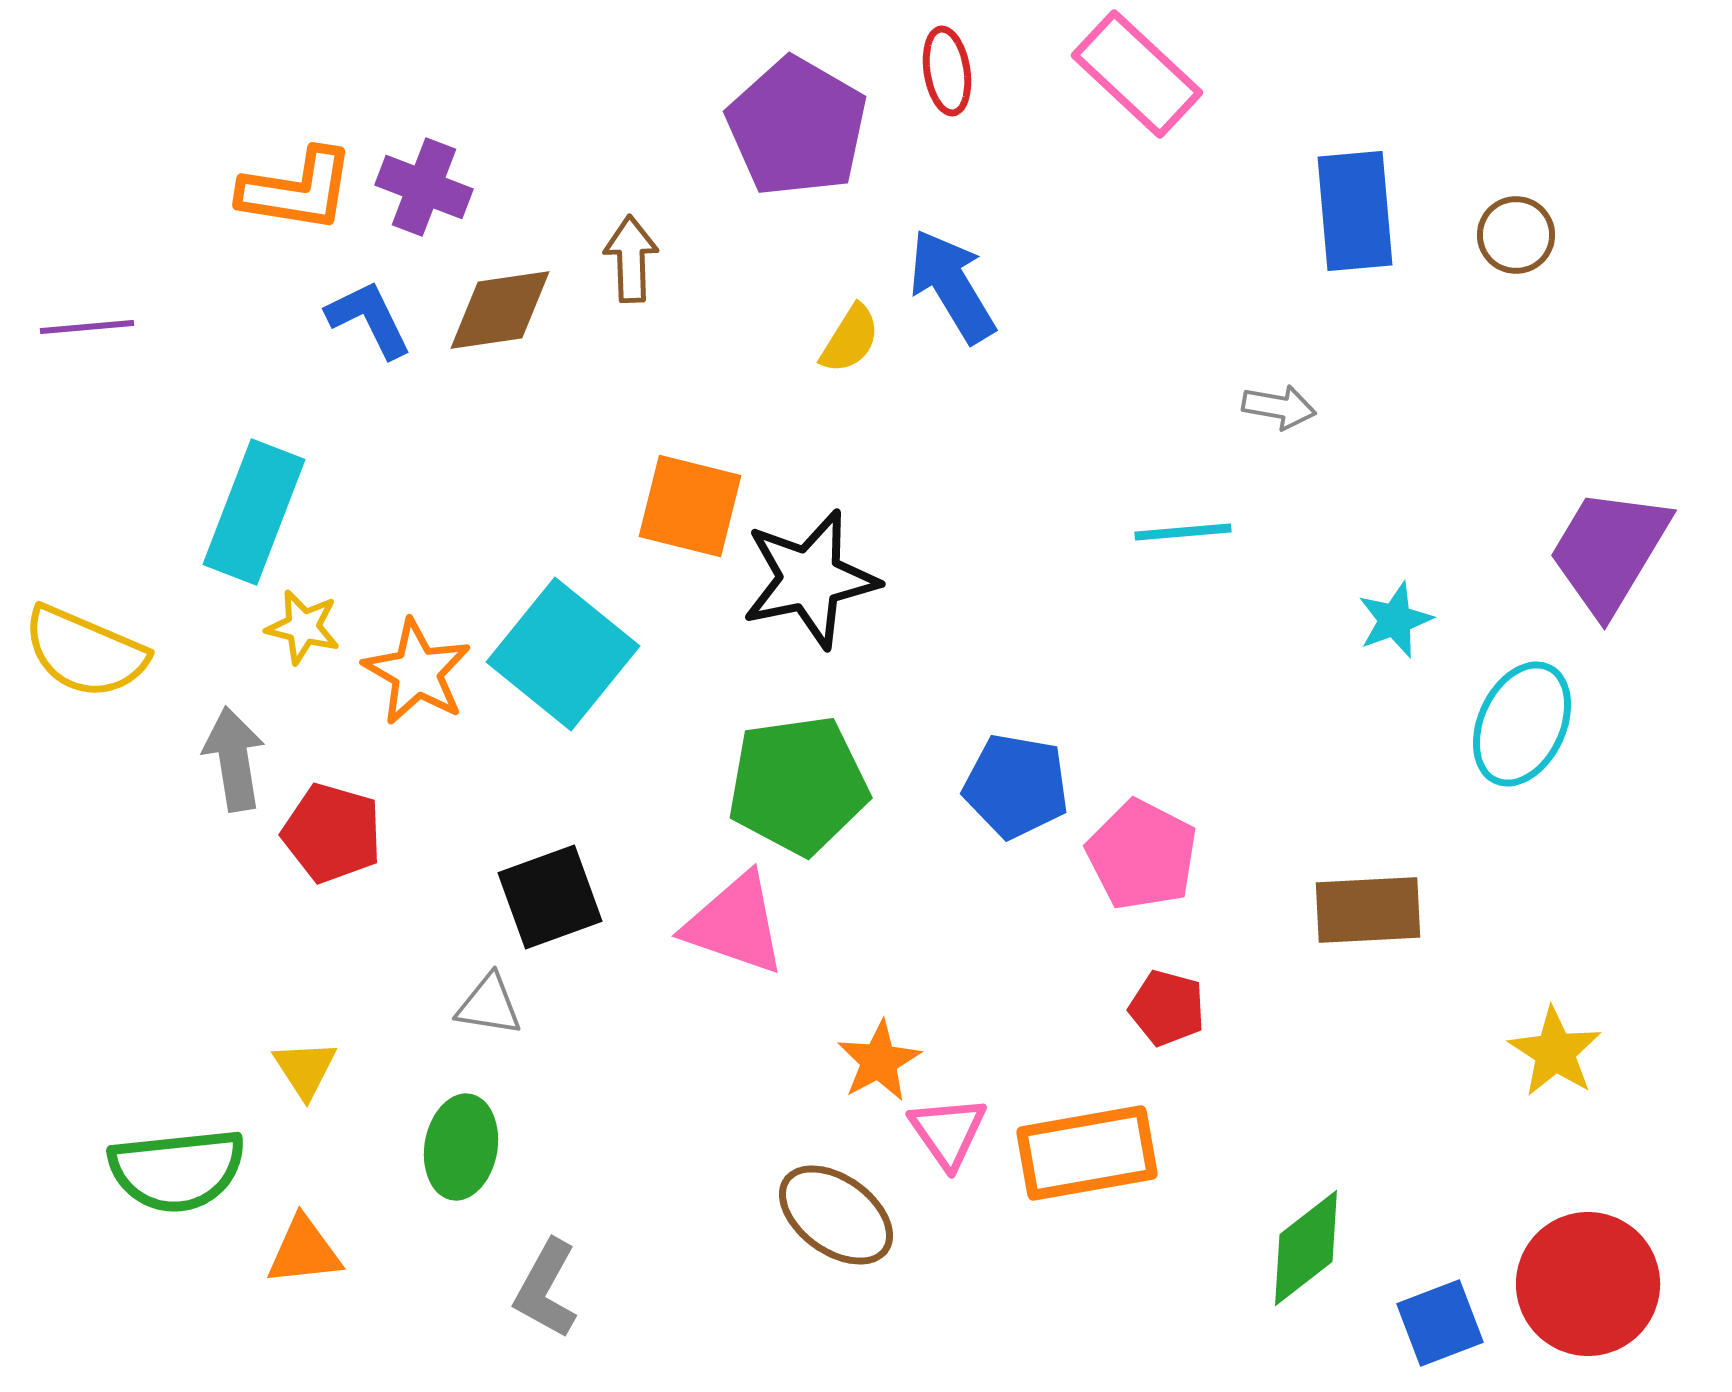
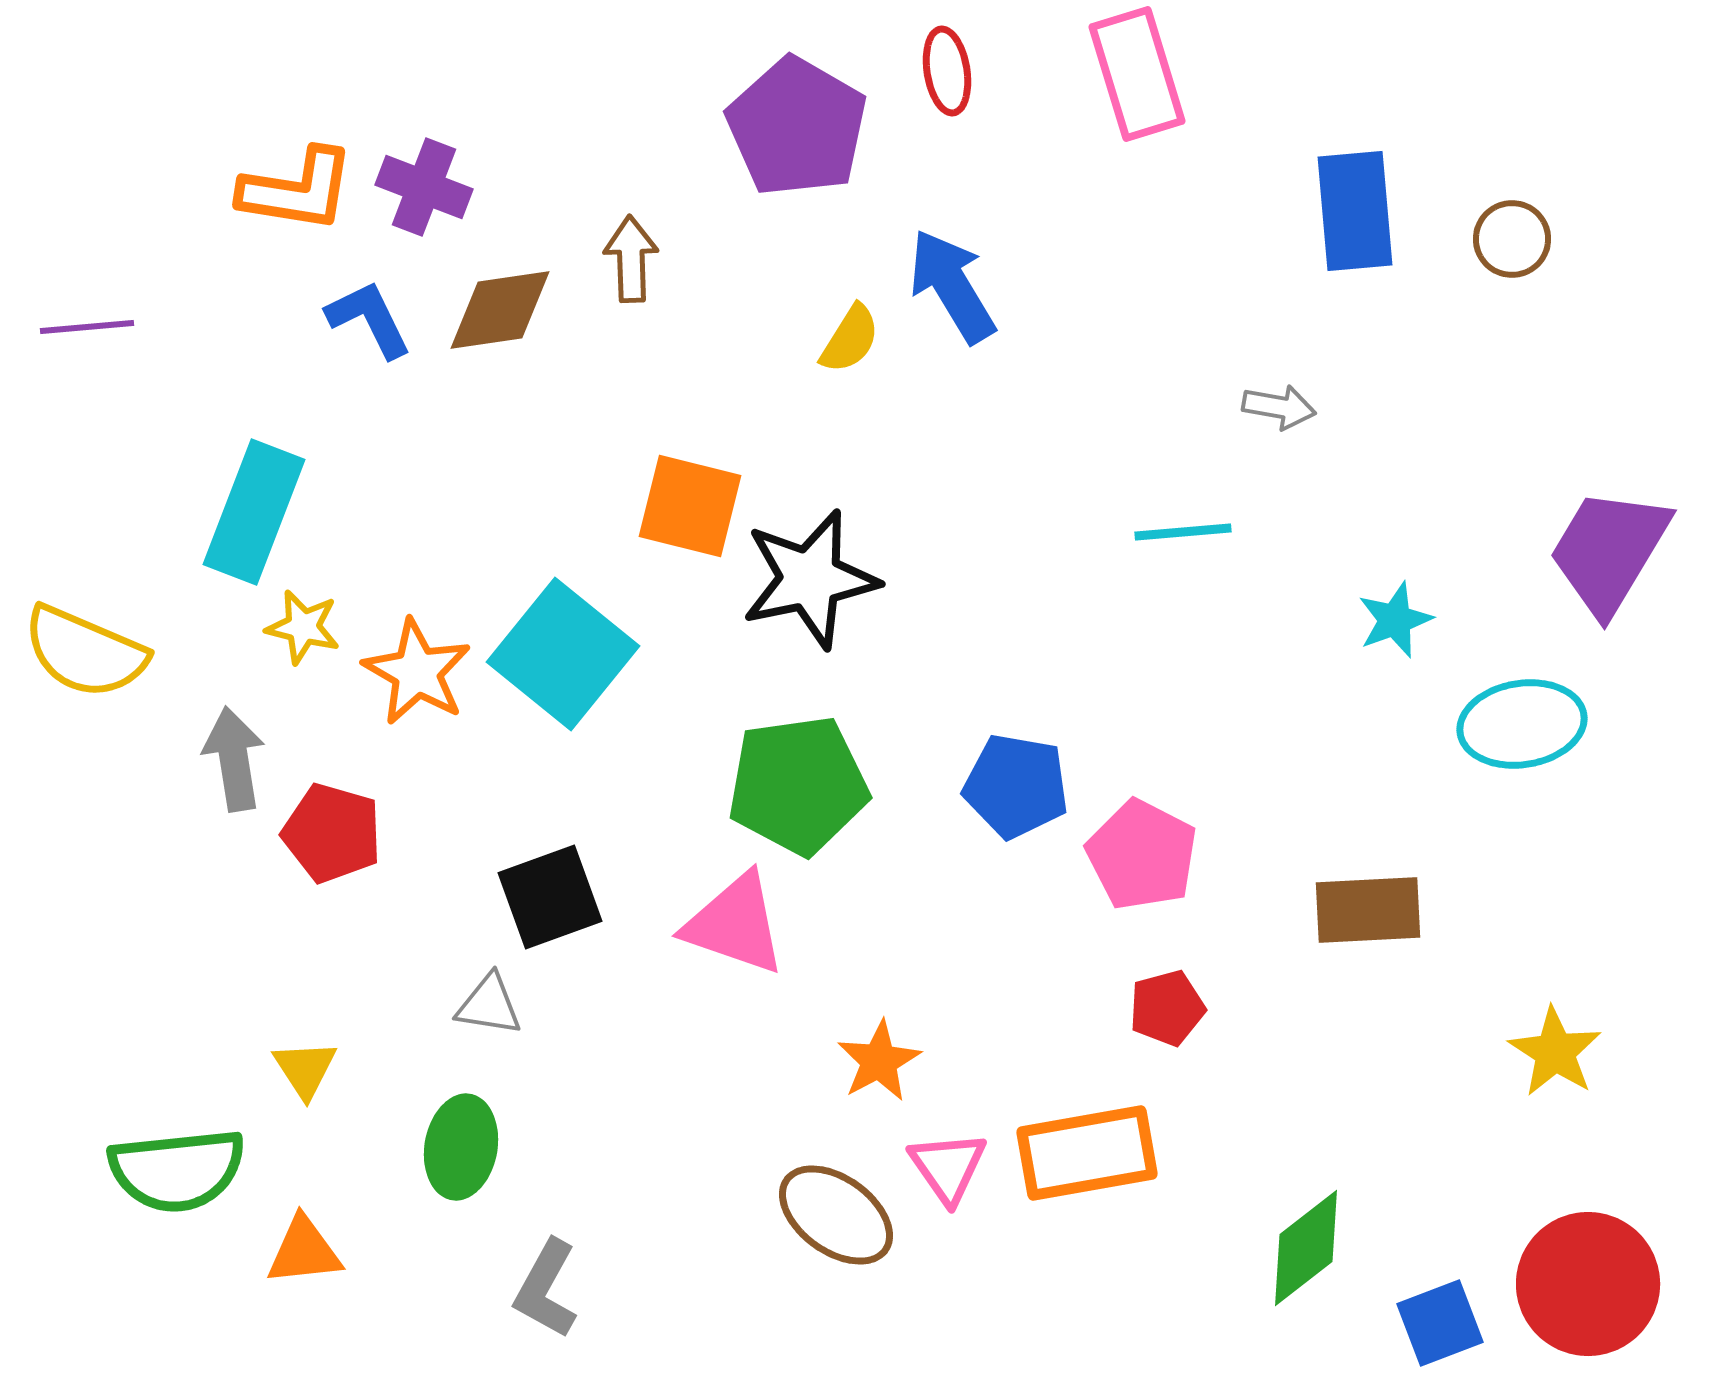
pink rectangle at (1137, 74): rotated 30 degrees clockwise
brown circle at (1516, 235): moved 4 px left, 4 px down
cyan ellipse at (1522, 724): rotated 56 degrees clockwise
red pentagon at (1167, 1008): rotated 30 degrees counterclockwise
pink triangle at (948, 1132): moved 35 px down
